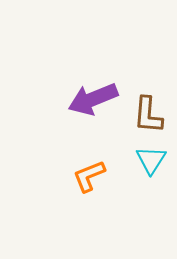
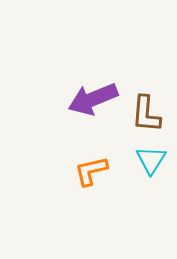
brown L-shape: moved 2 px left, 1 px up
orange L-shape: moved 2 px right, 5 px up; rotated 9 degrees clockwise
